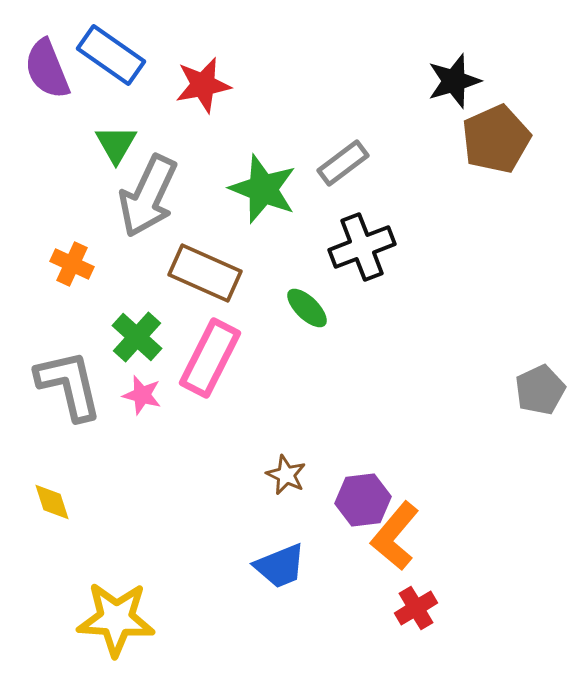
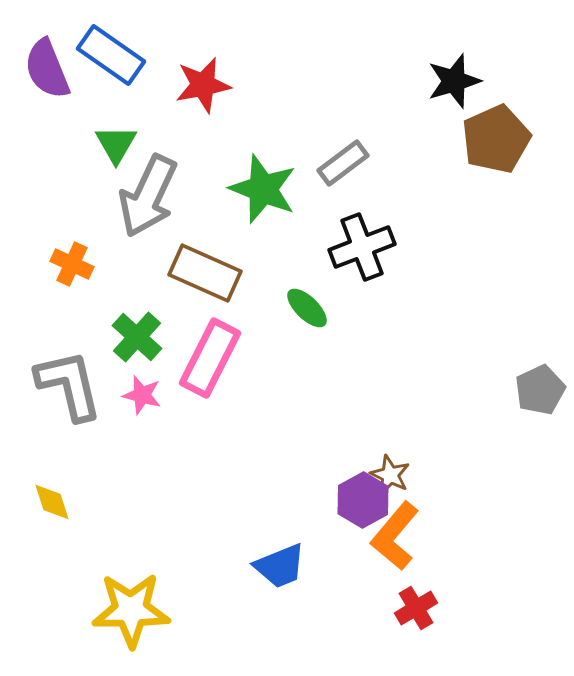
brown star: moved 104 px right
purple hexagon: rotated 22 degrees counterclockwise
yellow star: moved 15 px right, 9 px up; rotated 4 degrees counterclockwise
